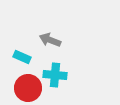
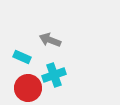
cyan cross: moved 1 px left; rotated 25 degrees counterclockwise
